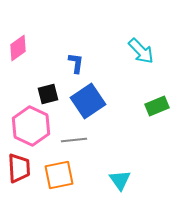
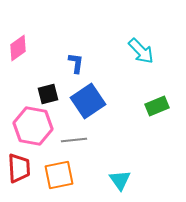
pink hexagon: moved 2 px right; rotated 15 degrees counterclockwise
